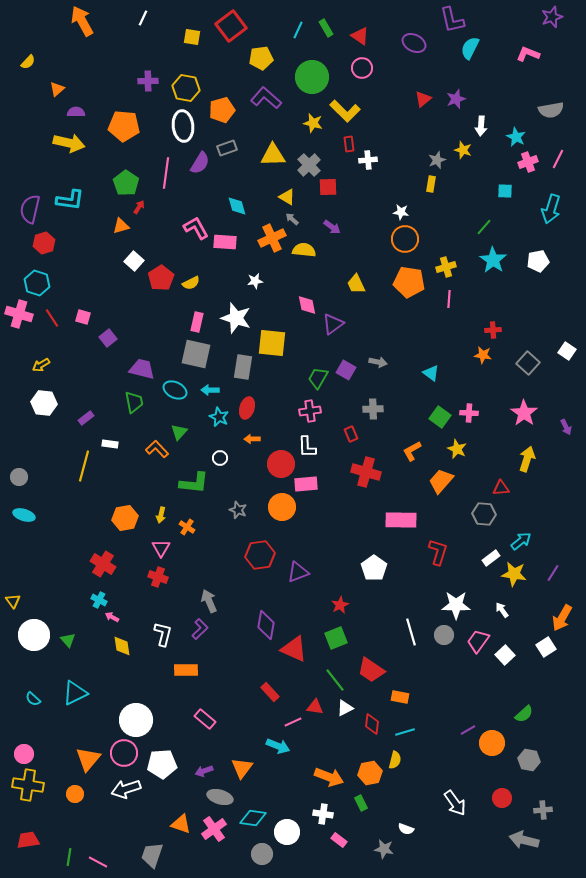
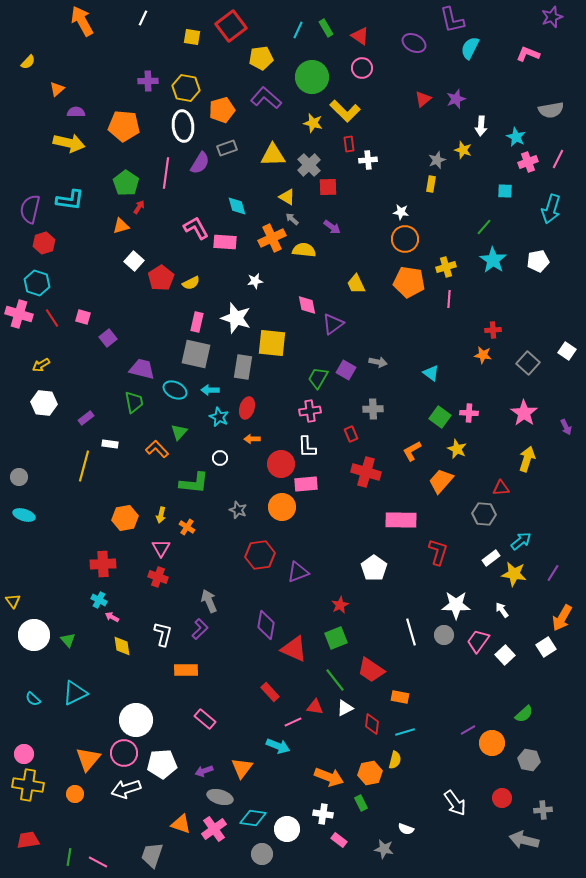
red cross at (103, 564): rotated 35 degrees counterclockwise
white circle at (287, 832): moved 3 px up
